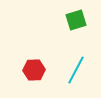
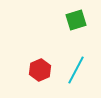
red hexagon: moved 6 px right; rotated 20 degrees counterclockwise
